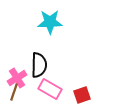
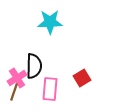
black semicircle: moved 5 px left, 1 px down
pink rectangle: rotated 65 degrees clockwise
red square: moved 17 px up; rotated 12 degrees counterclockwise
